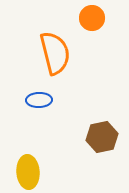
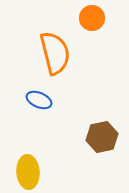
blue ellipse: rotated 25 degrees clockwise
